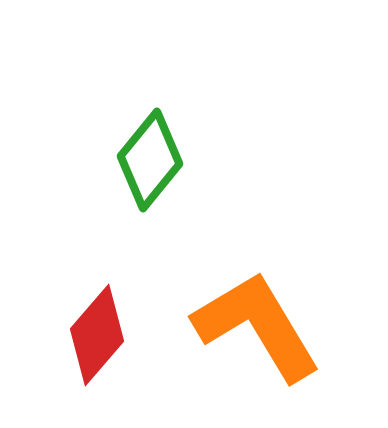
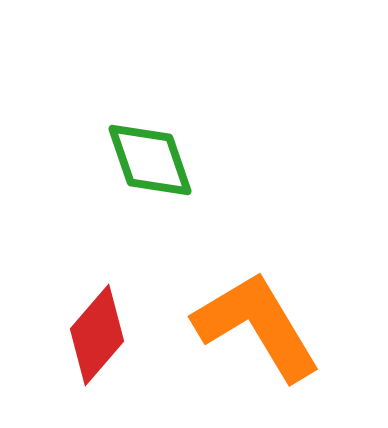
green diamond: rotated 58 degrees counterclockwise
